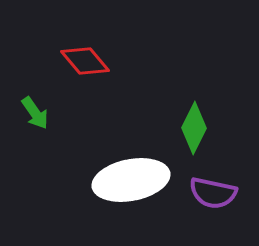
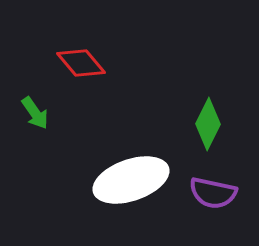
red diamond: moved 4 px left, 2 px down
green diamond: moved 14 px right, 4 px up
white ellipse: rotated 8 degrees counterclockwise
